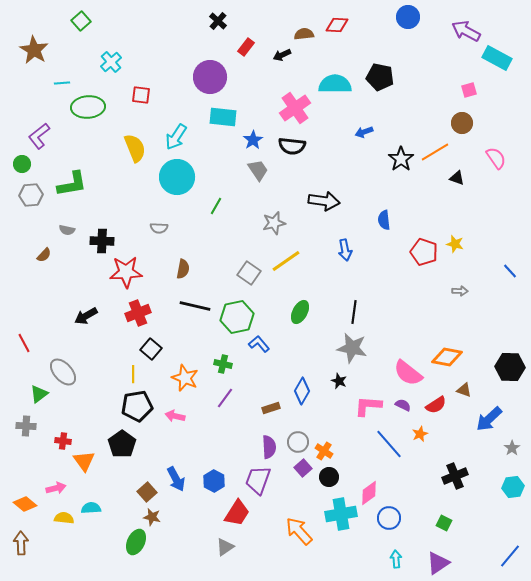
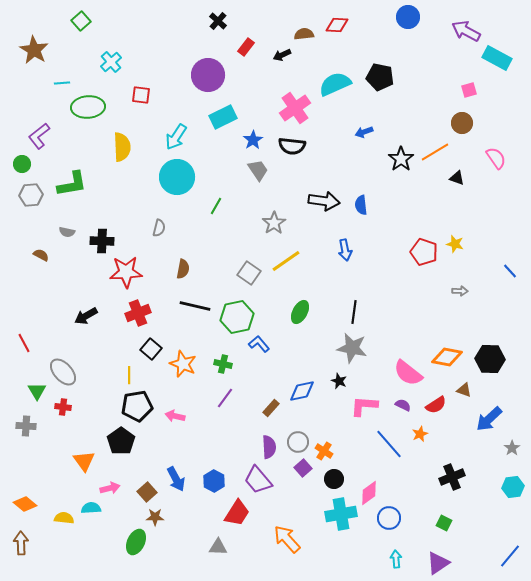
purple circle at (210, 77): moved 2 px left, 2 px up
cyan semicircle at (335, 84): rotated 24 degrees counterclockwise
cyan rectangle at (223, 117): rotated 32 degrees counterclockwise
yellow semicircle at (135, 148): moved 13 px left, 1 px up; rotated 20 degrees clockwise
blue semicircle at (384, 220): moved 23 px left, 15 px up
gray star at (274, 223): rotated 20 degrees counterclockwise
gray semicircle at (159, 228): rotated 78 degrees counterclockwise
gray semicircle at (67, 230): moved 2 px down
brown semicircle at (44, 255): moved 3 px left; rotated 105 degrees counterclockwise
black hexagon at (510, 367): moved 20 px left, 8 px up
yellow line at (133, 374): moved 4 px left, 1 px down
orange star at (185, 378): moved 2 px left, 14 px up
blue diamond at (302, 391): rotated 48 degrees clockwise
green triangle at (39, 394): moved 2 px left, 3 px up; rotated 24 degrees counterclockwise
pink L-shape at (368, 406): moved 4 px left
brown rectangle at (271, 408): rotated 30 degrees counterclockwise
red cross at (63, 441): moved 34 px up
black pentagon at (122, 444): moved 1 px left, 3 px up
black cross at (455, 476): moved 3 px left, 1 px down
black circle at (329, 477): moved 5 px right, 2 px down
purple trapezoid at (258, 480): rotated 60 degrees counterclockwise
pink arrow at (56, 488): moved 54 px right
brown star at (152, 517): moved 3 px right; rotated 12 degrees counterclockwise
orange arrow at (299, 531): moved 12 px left, 8 px down
gray triangle at (225, 547): moved 7 px left; rotated 36 degrees clockwise
